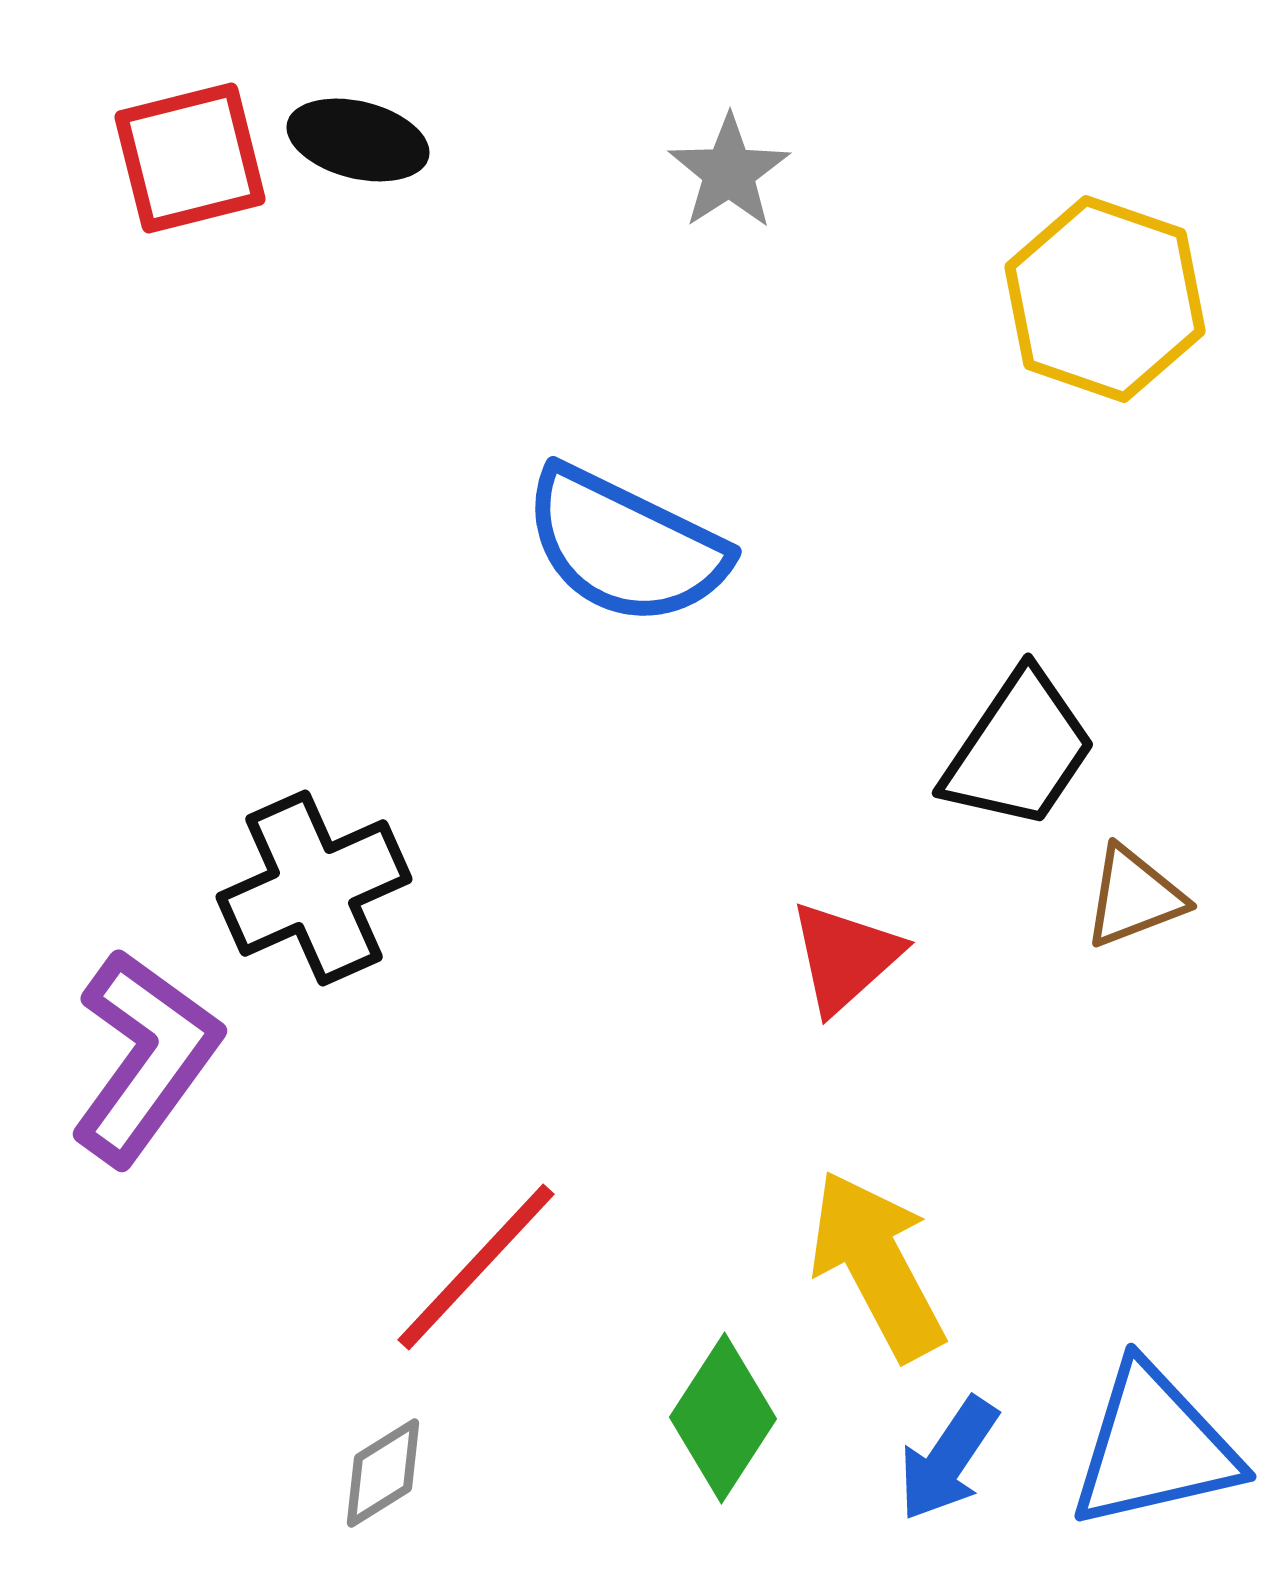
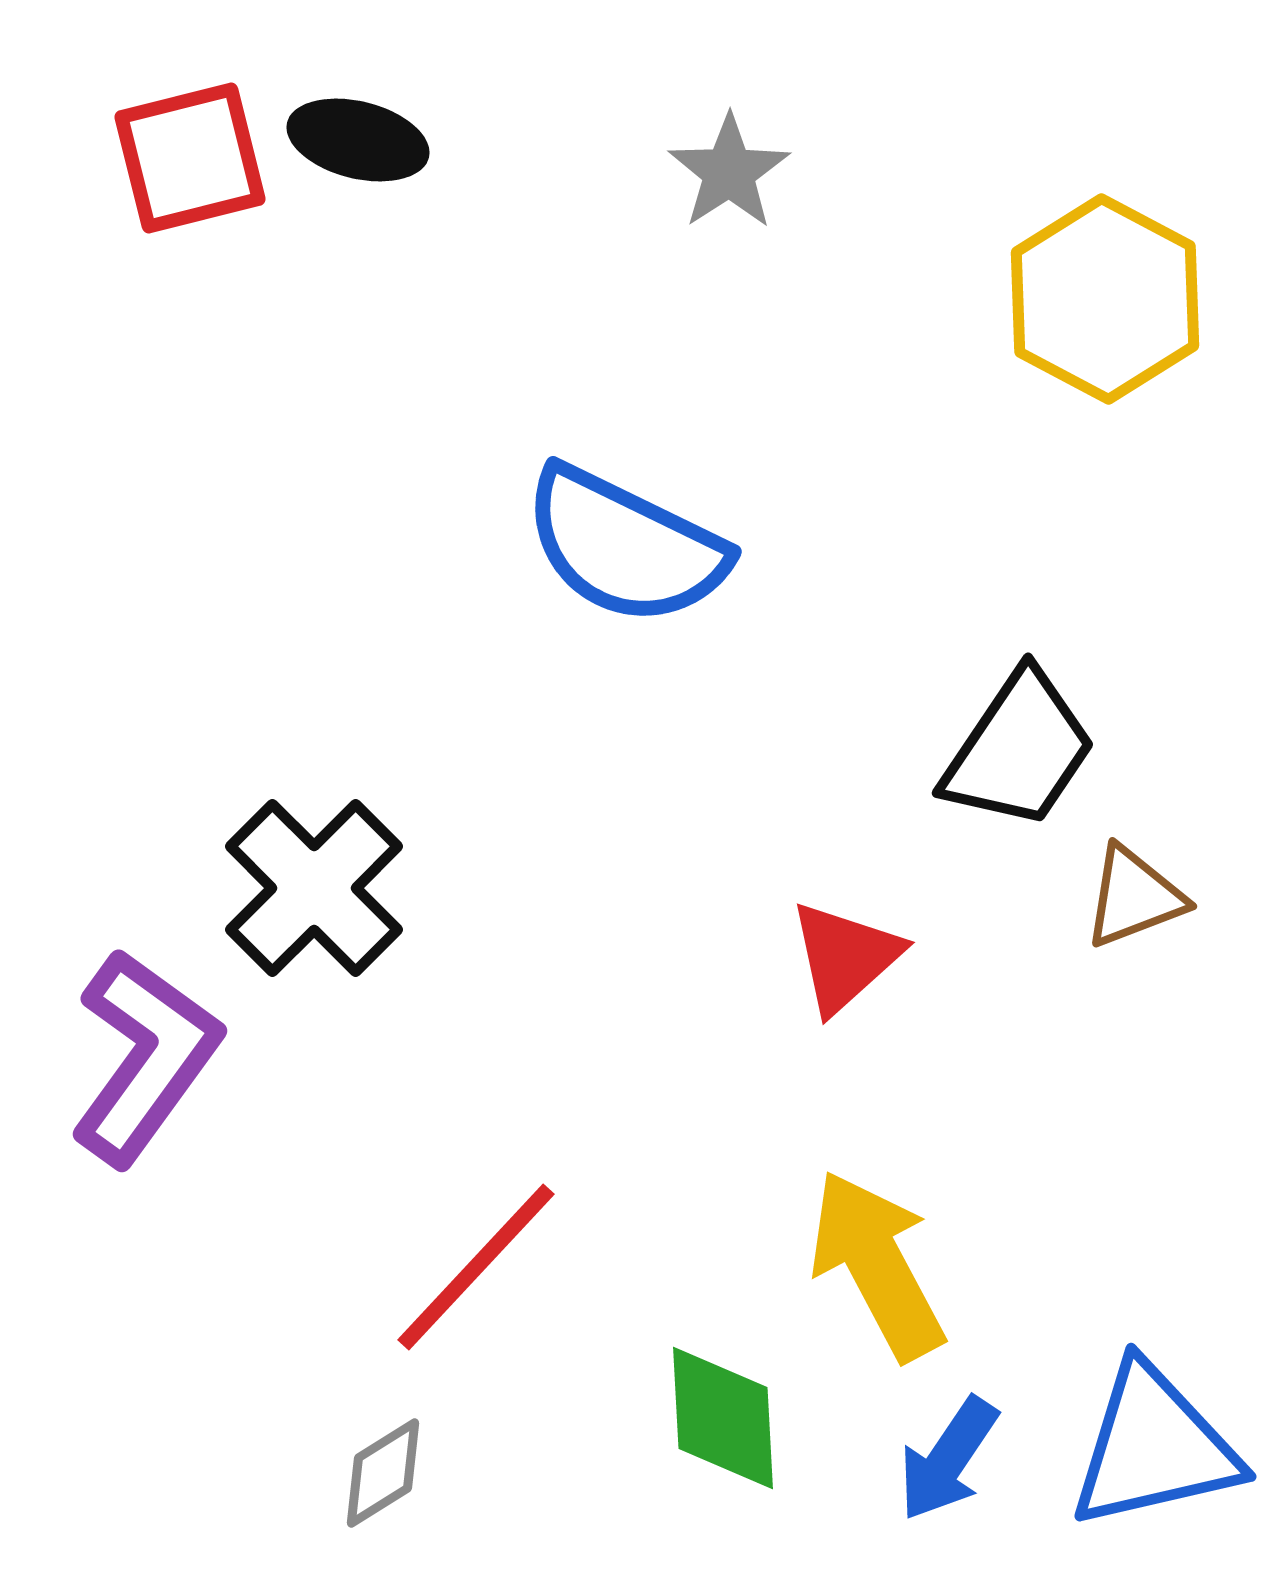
yellow hexagon: rotated 9 degrees clockwise
black cross: rotated 21 degrees counterclockwise
green diamond: rotated 36 degrees counterclockwise
